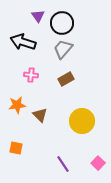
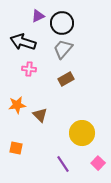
purple triangle: rotated 40 degrees clockwise
pink cross: moved 2 px left, 6 px up
yellow circle: moved 12 px down
